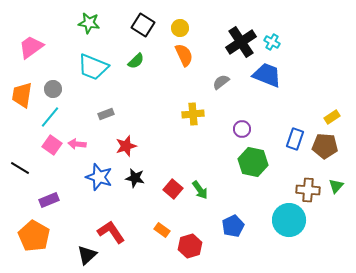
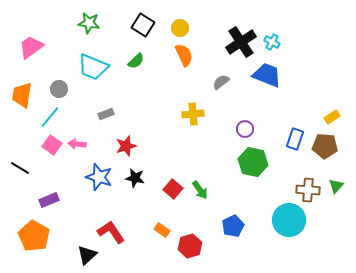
gray circle: moved 6 px right
purple circle: moved 3 px right
